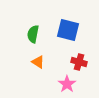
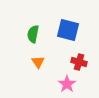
orange triangle: rotated 24 degrees clockwise
